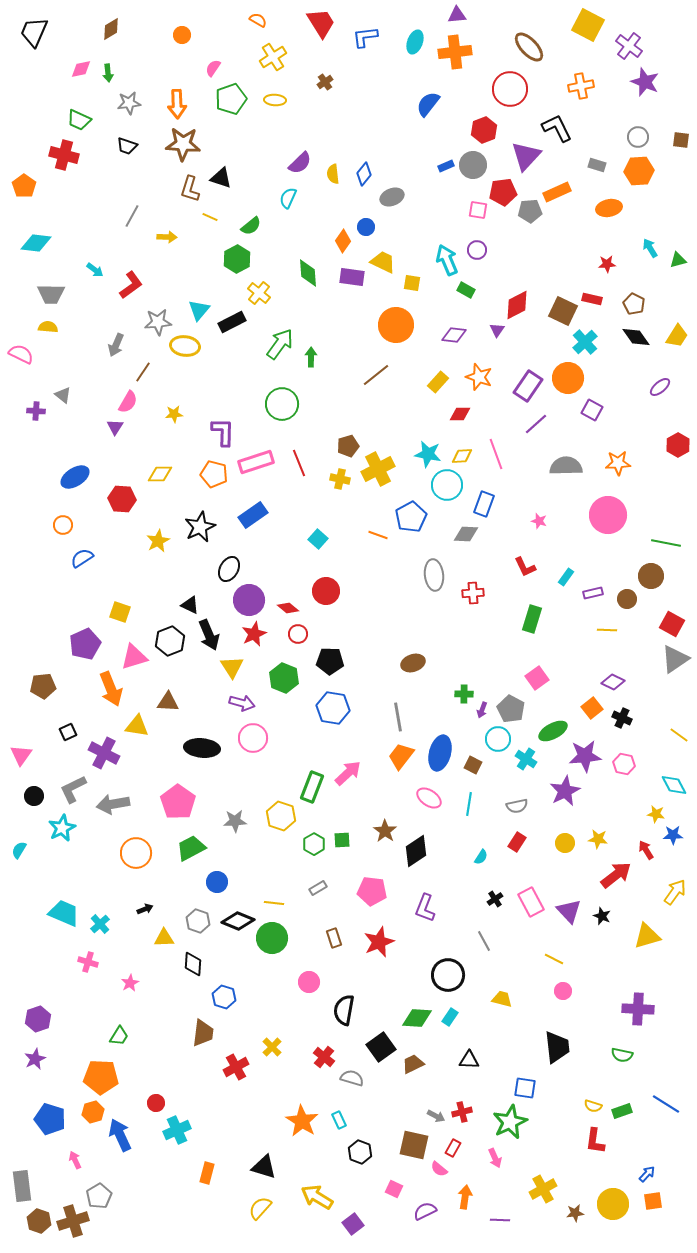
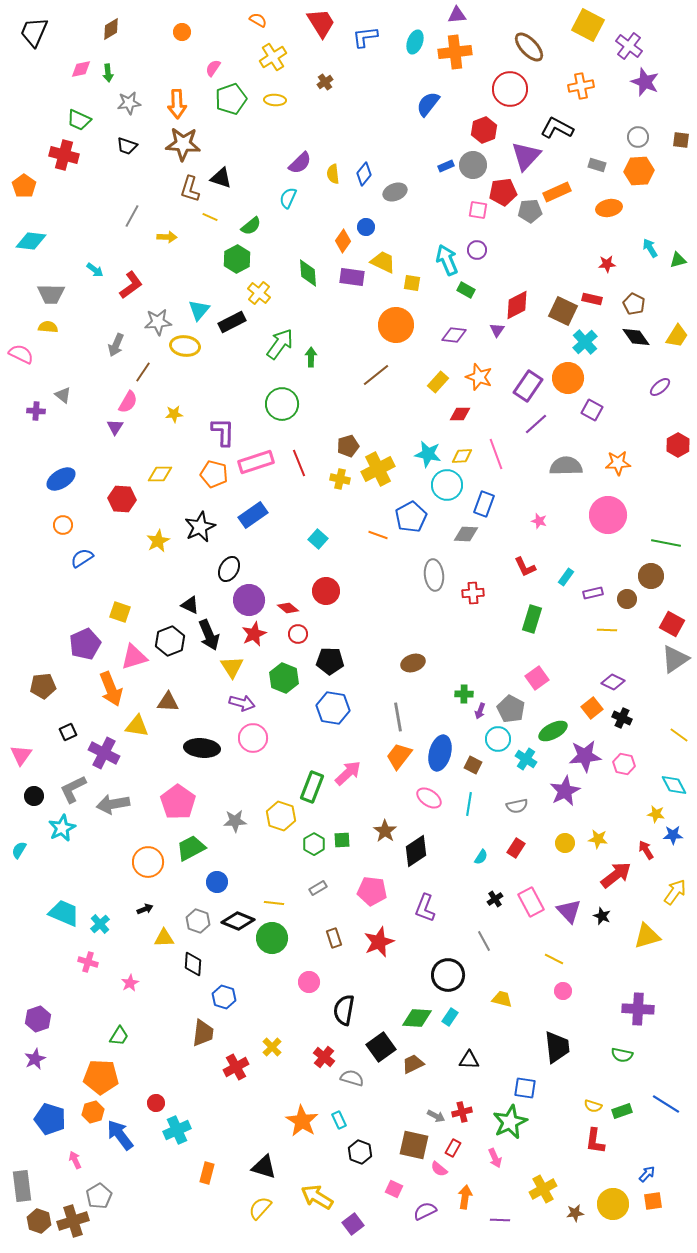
orange circle at (182, 35): moved 3 px up
black L-shape at (557, 128): rotated 36 degrees counterclockwise
gray ellipse at (392, 197): moved 3 px right, 5 px up
cyan diamond at (36, 243): moved 5 px left, 2 px up
blue ellipse at (75, 477): moved 14 px left, 2 px down
purple arrow at (482, 710): moved 2 px left, 1 px down
orange trapezoid at (401, 756): moved 2 px left
red rectangle at (517, 842): moved 1 px left, 6 px down
orange circle at (136, 853): moved 12 px right, 9 px down
blue arrow at (120, 1135): rotated 12 degrees counterclockwise
